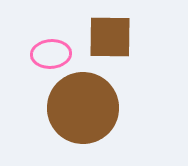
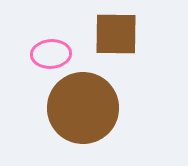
brown square: moved 6 px right, 3 px up
